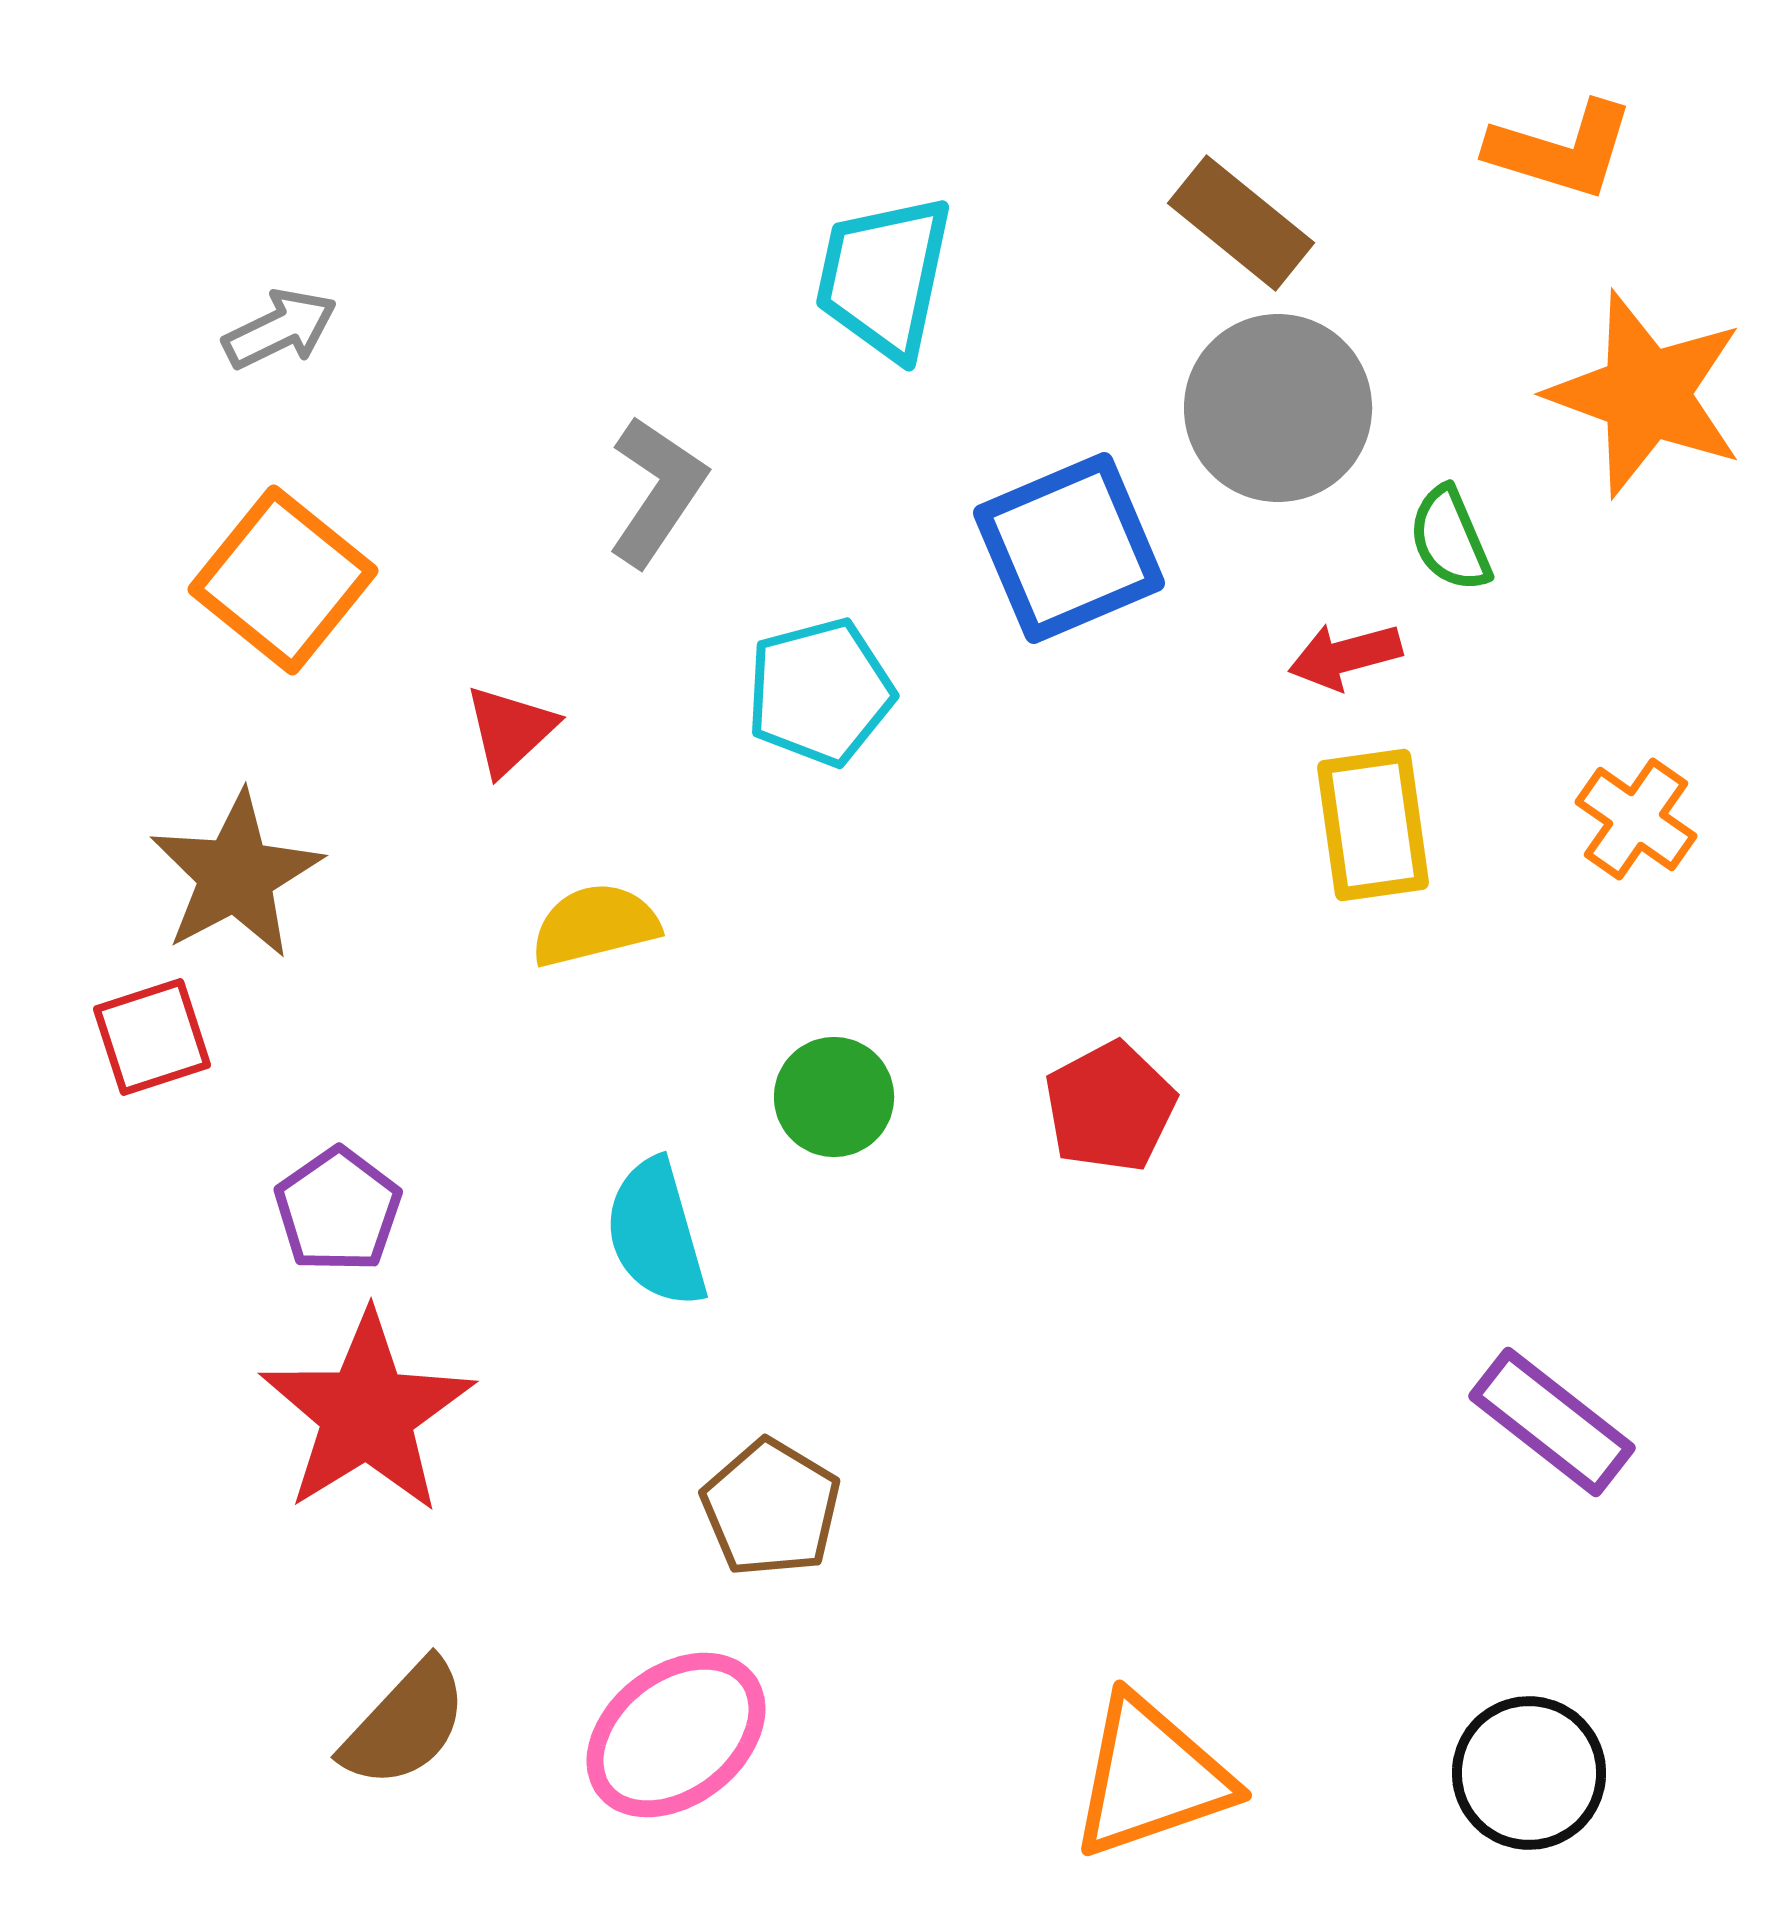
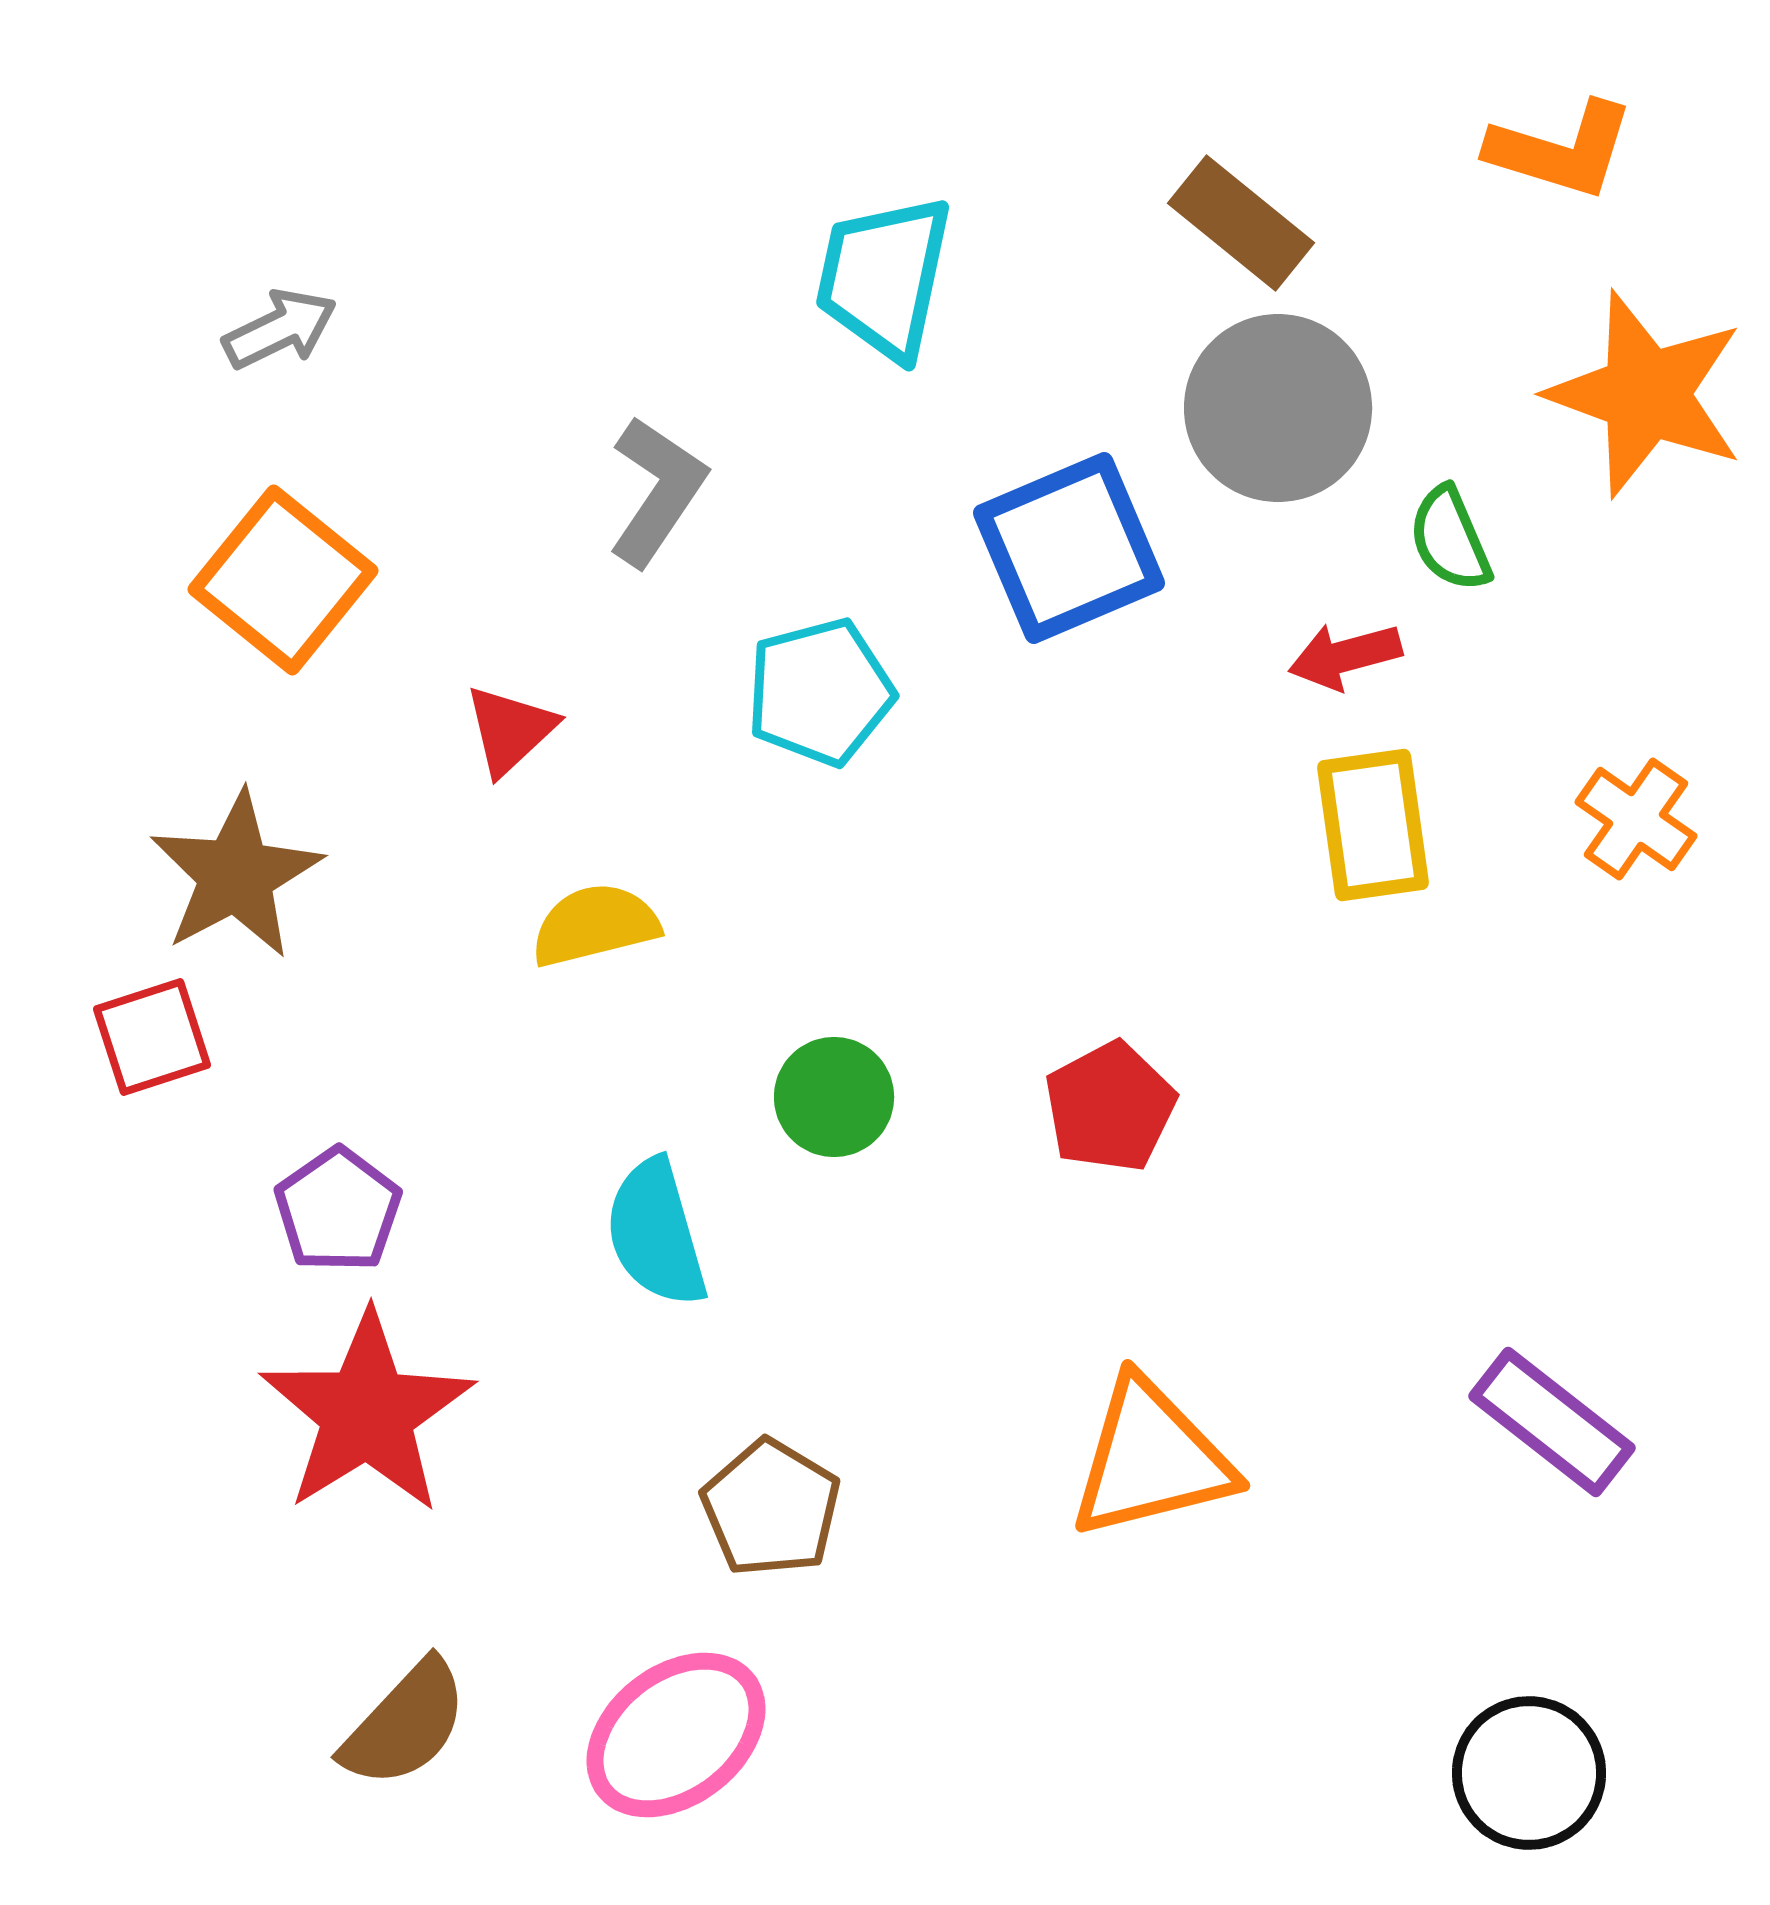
orange triangle: moved 318 px up; rotated 5 degrees clockwise
